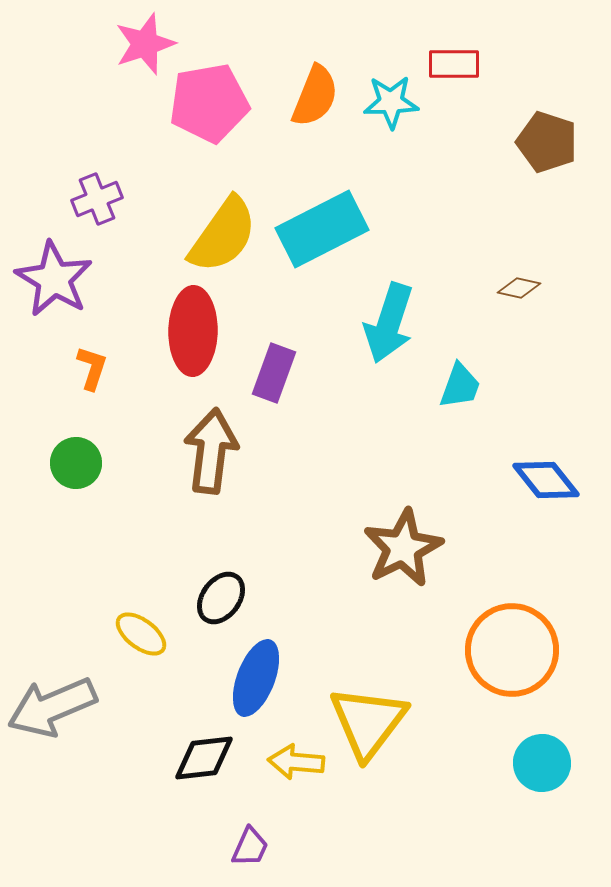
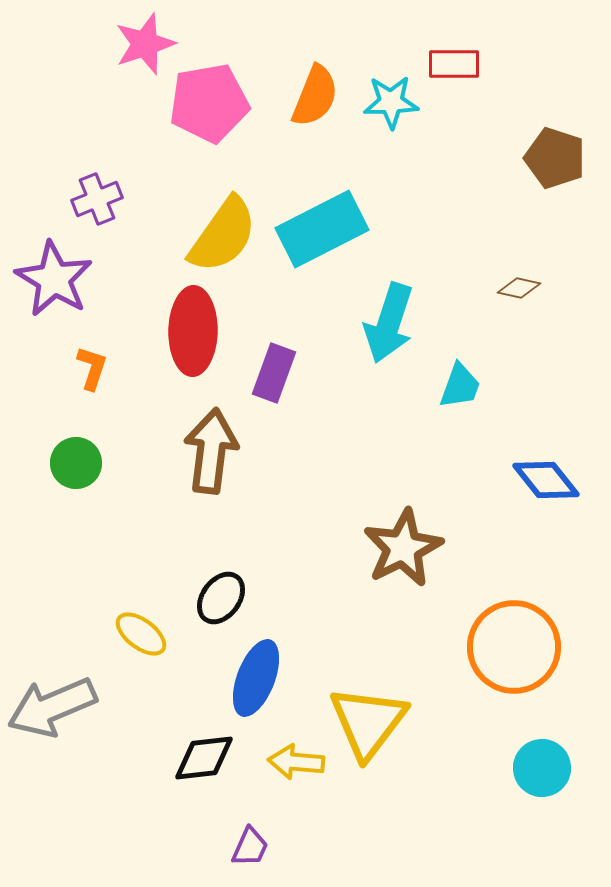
brown pentagon: moved 8 px right, 16 px down
orange circle: moved 2 px right, 3 px up
cyan circle: moved 5 px down
